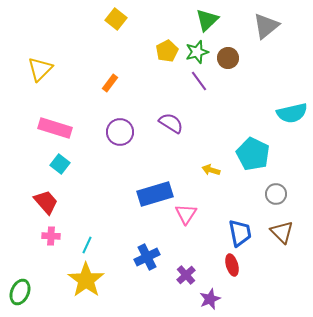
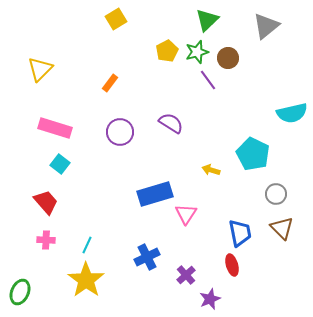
yellow square: rotated 20 degrees clockwise
purple line: moved 9 px right, 1 px up
brown triangle: moved 4 px up
pink cross: moved 5 px left, 4 px down
